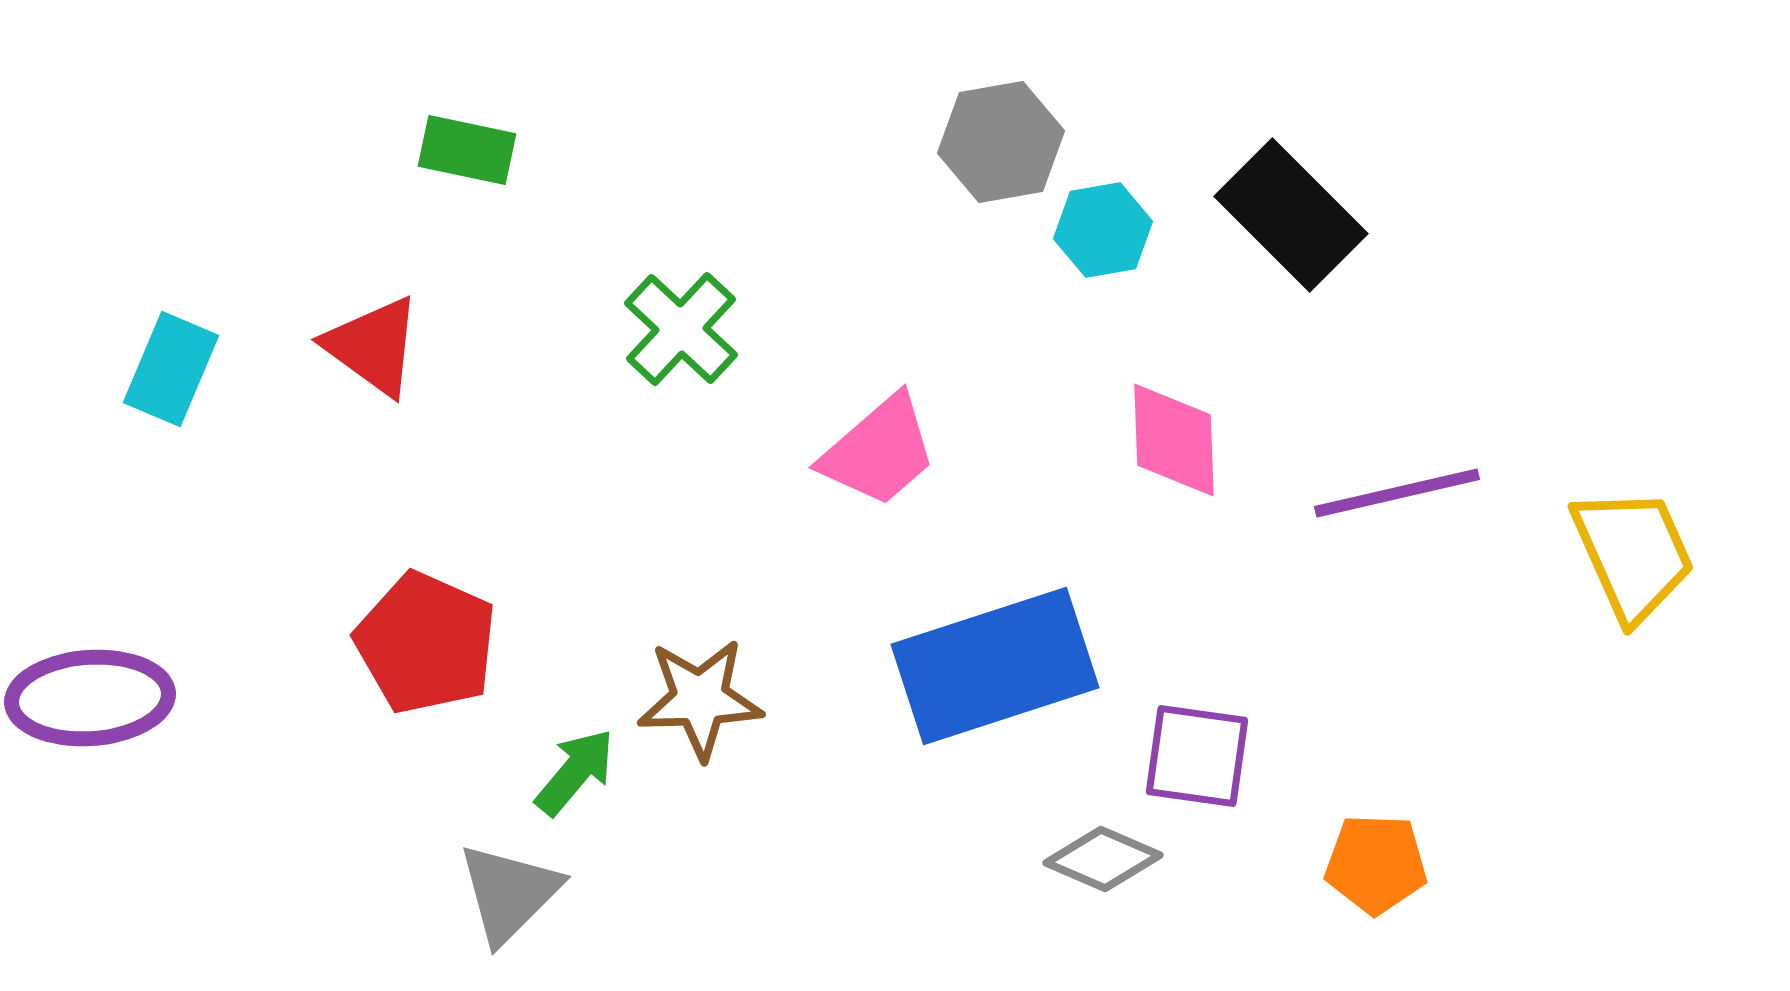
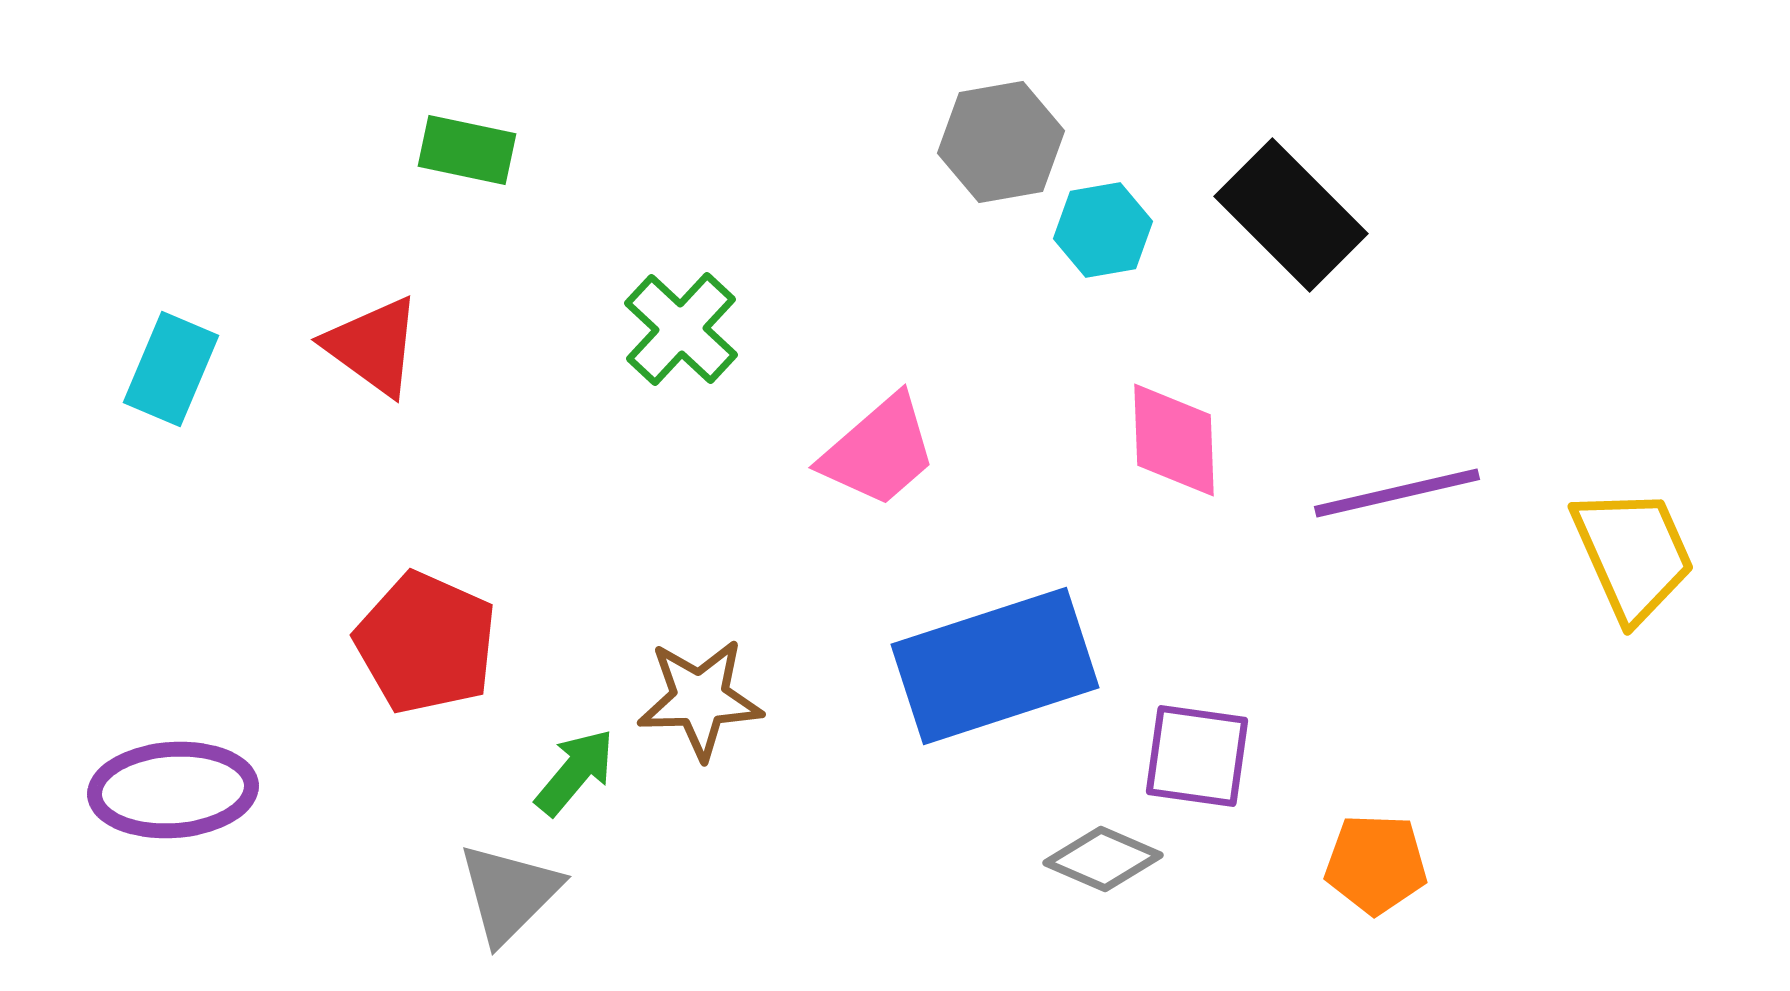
purple ellipse: moved 83 px right, 92 px down
